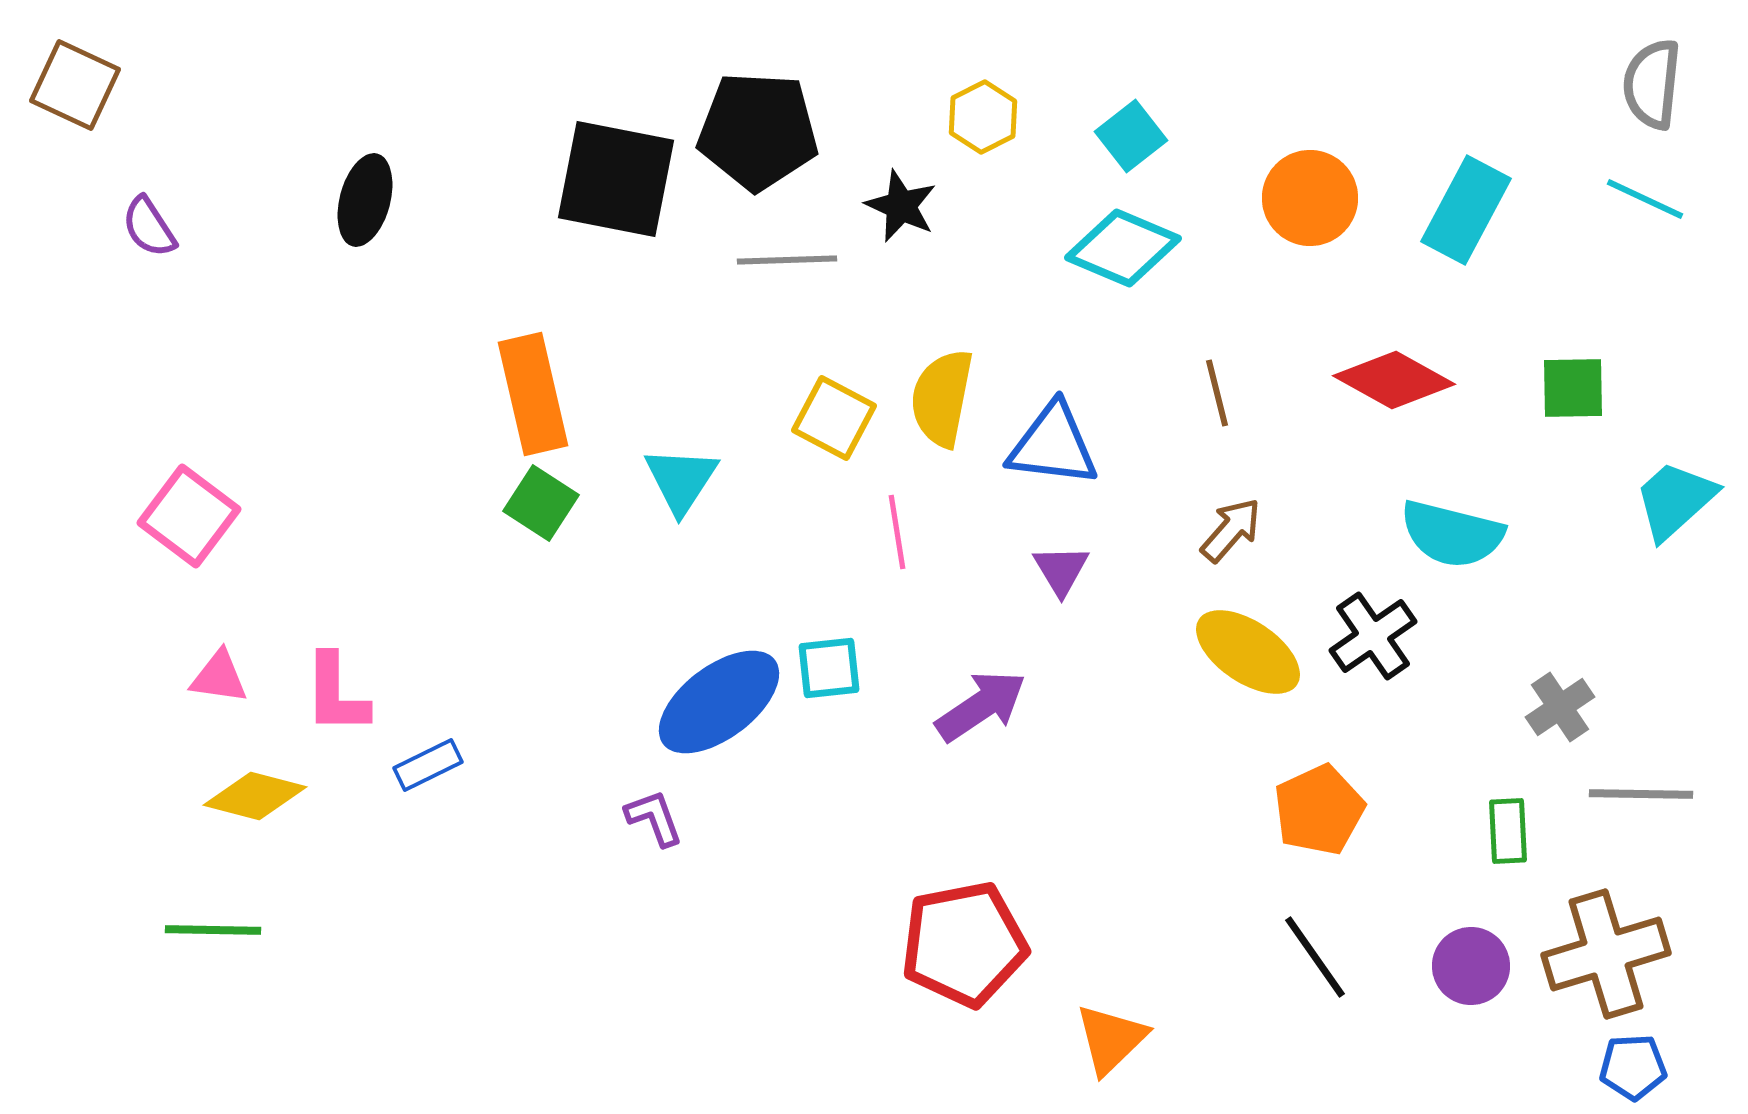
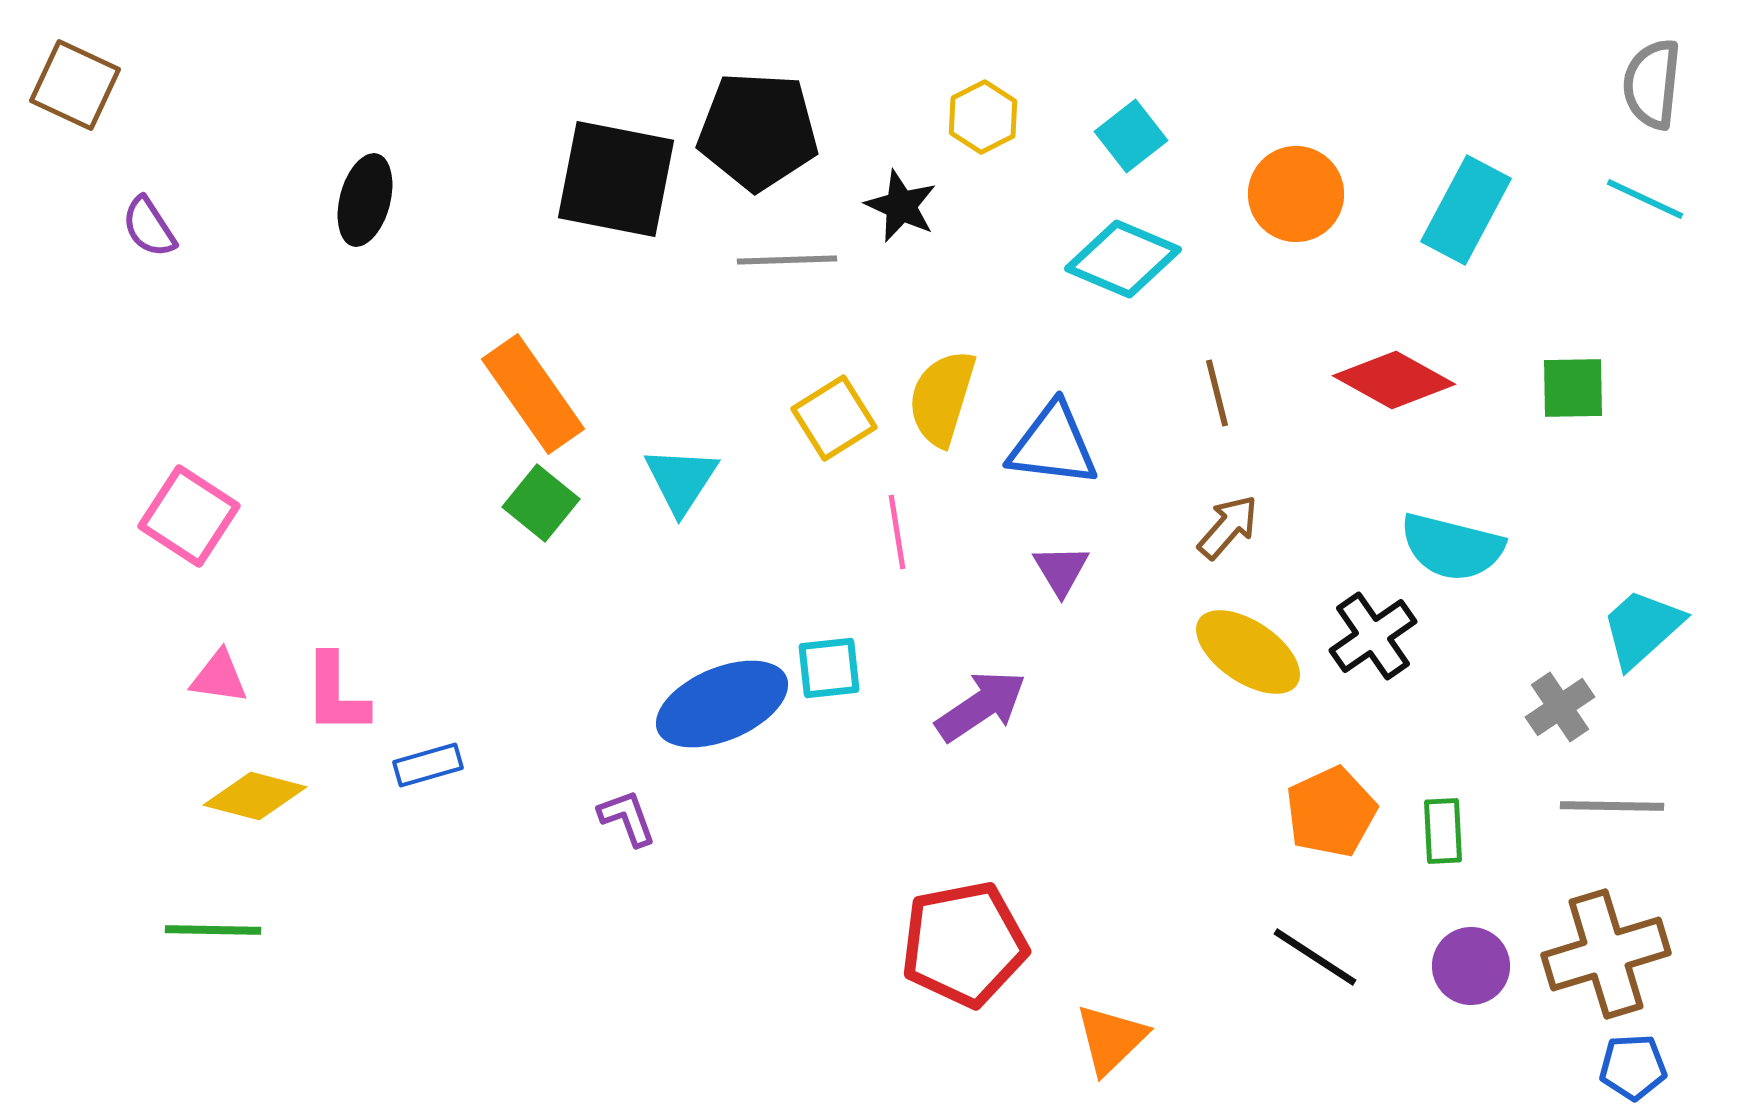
orange circle at (1310, 198): moved 14 px left, 4 px up
cyan diamond at (1123, 248): moved 11 px down
orange rectangle at (533, 394): rotated 22 degrees counterclockwise
yellow semicircle at (942, 398): rotated 6 degrees clockwise
yellow square at (834, 418): rotated 30 degrees clockwise
cyan trapezoid at (1675, 500): moved 33 px left, 128 px down
green square at (541, 503): rotated 6 degrees clockwise
pink square at (189, 516): rotated 4 degrees counterclockwise
brown arrow at (1231, 530): moved 3 px left, 3 px up
cyan semicircle at (1452, 534): moved 13 px down
blue ellipse at (719, 702): moved 3 px right, 2 px down; rotated 14 degrees clockwise
blue rectangle at (428, 765): rotated 10 degrees clockwise
gray line at (1641, 794): moved 29 px left, 12 px down
orange pentagon at (1319, 810): moved 12 px right, 2 px down
purple L-shape at (654, 818): moved 27 px left
green rectangle at (1508, 831): moved 65 px left
black line at (1315, 957): rotated 22 degrees counterclockwise
